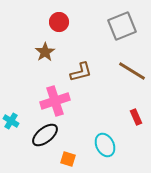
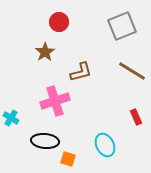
cyan cross: moved 3 px up
black ellipse: moved 6 px down; rotated 44 degrees clockwise
